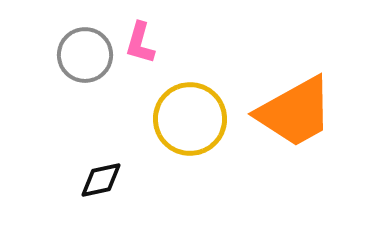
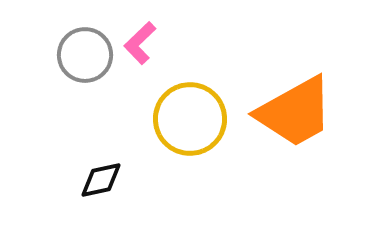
pink L-shape: rotated 30 degrees clockwise
